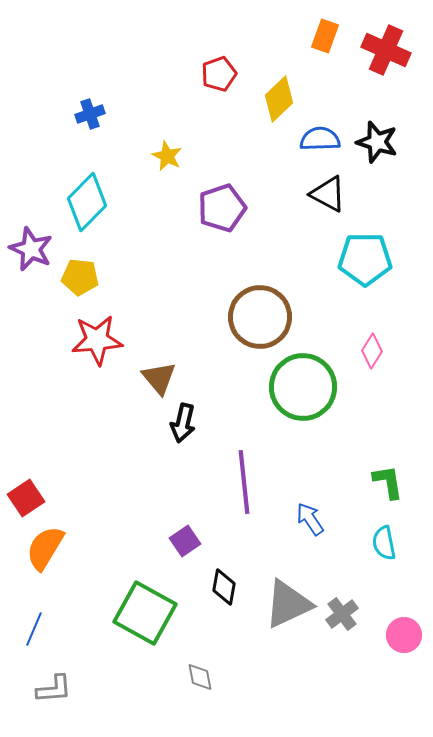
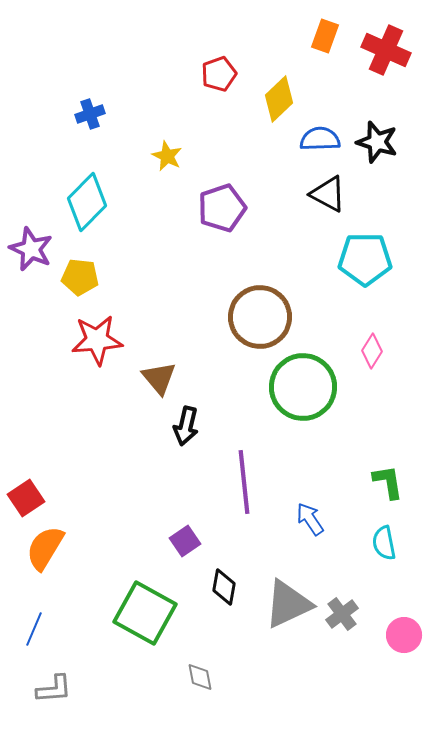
black arrow: moved 3 px right, 3 px down
